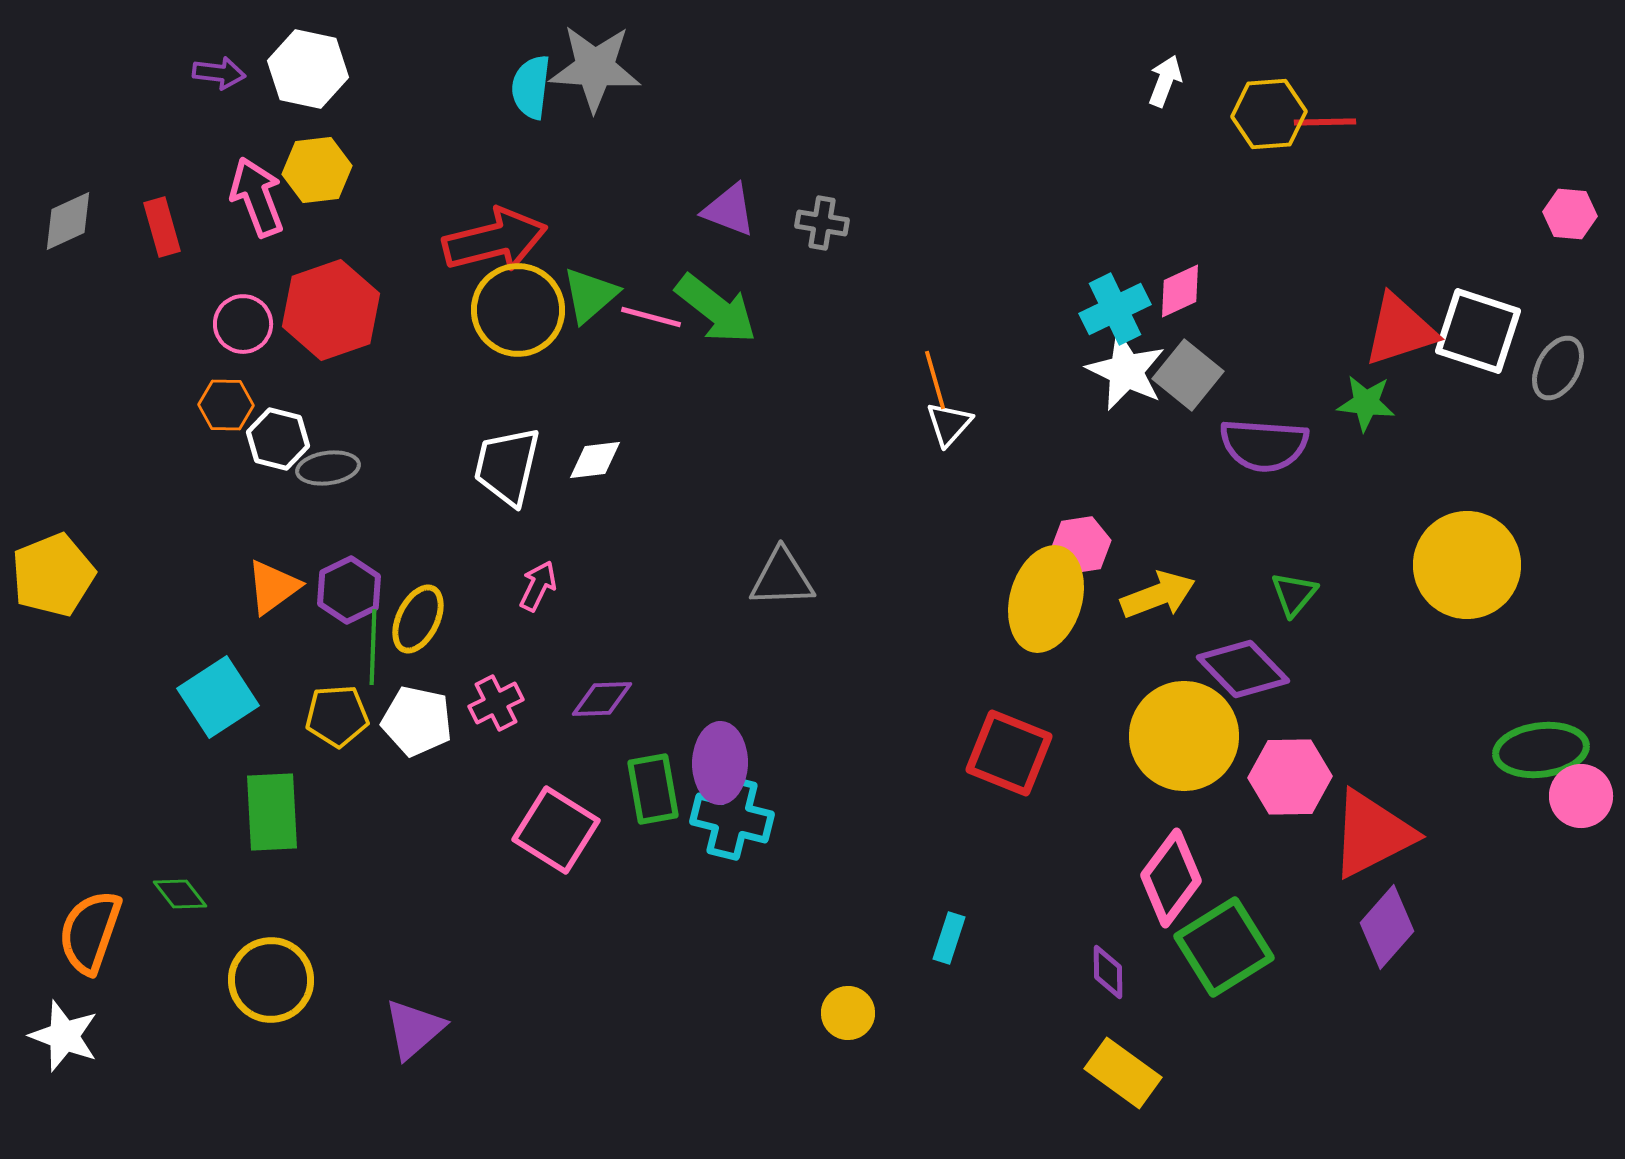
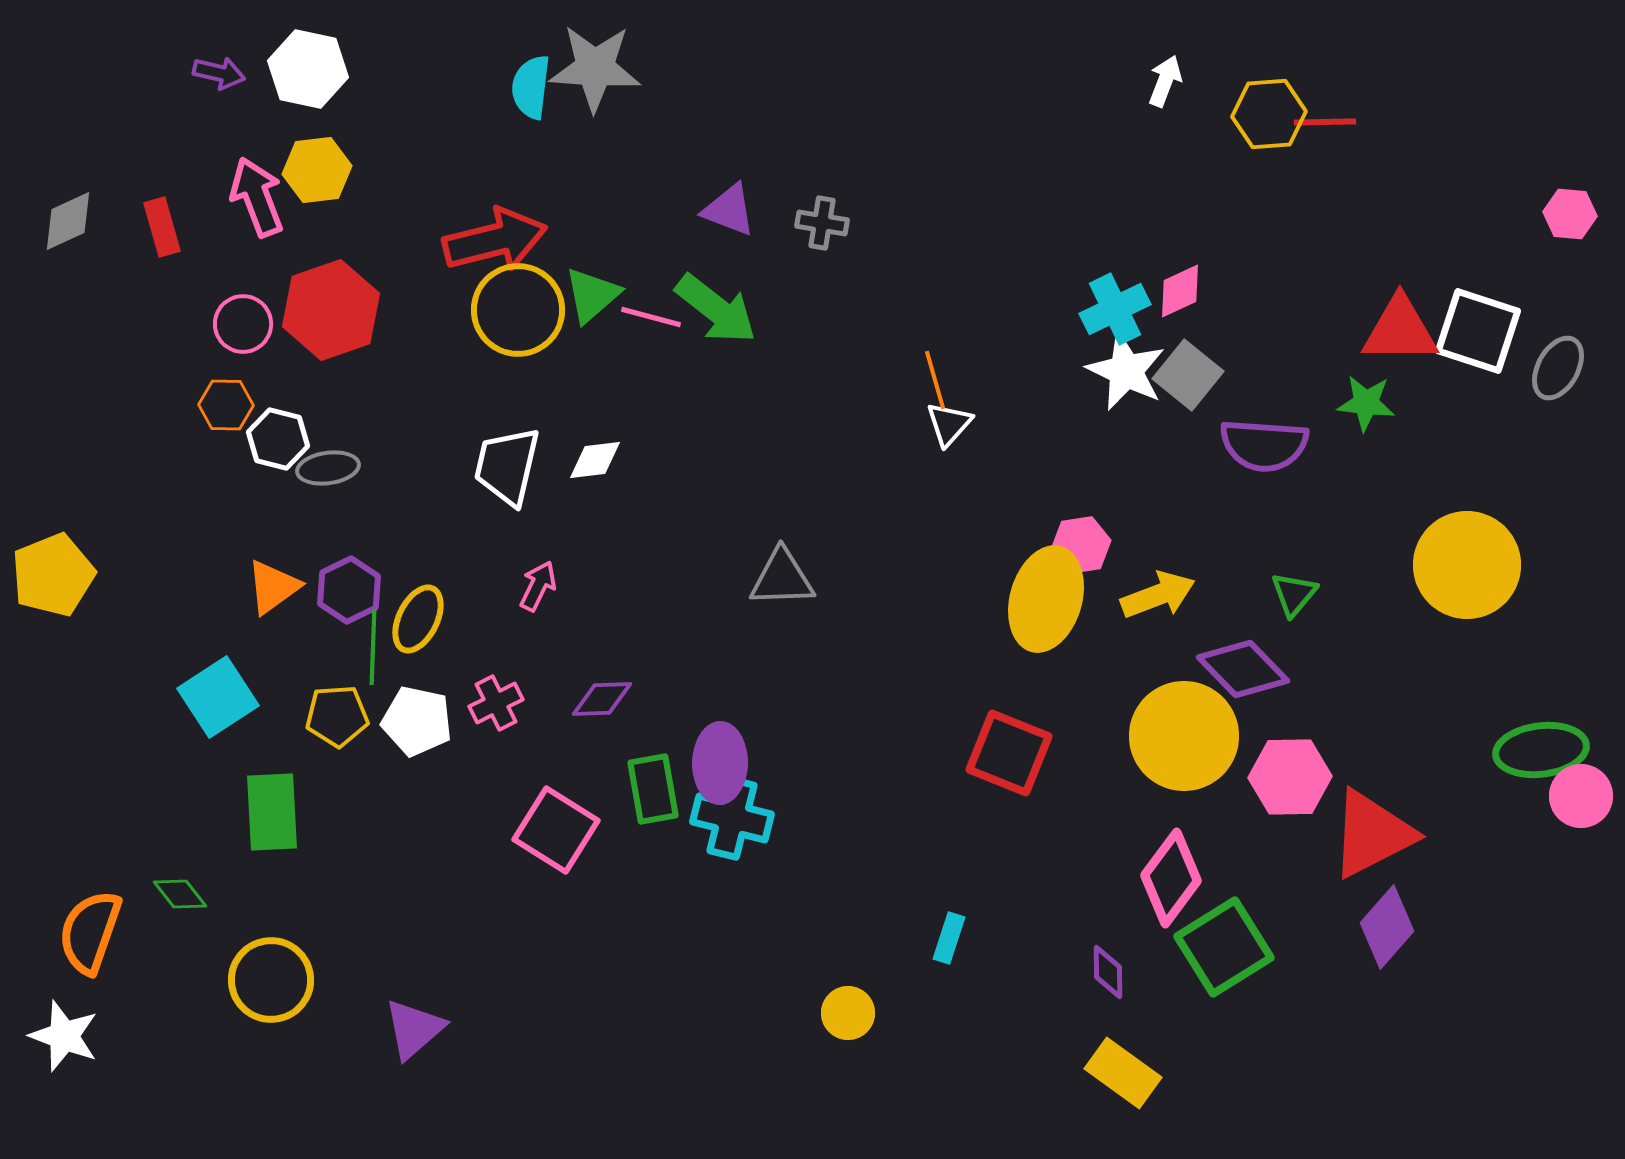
purple arrow at (219, 73): rotated 6 degrees clockwise
green triangle at (590, 295): moved 2 px right
red triangle at (1400, 330): rotated 18 degrees clockwise
